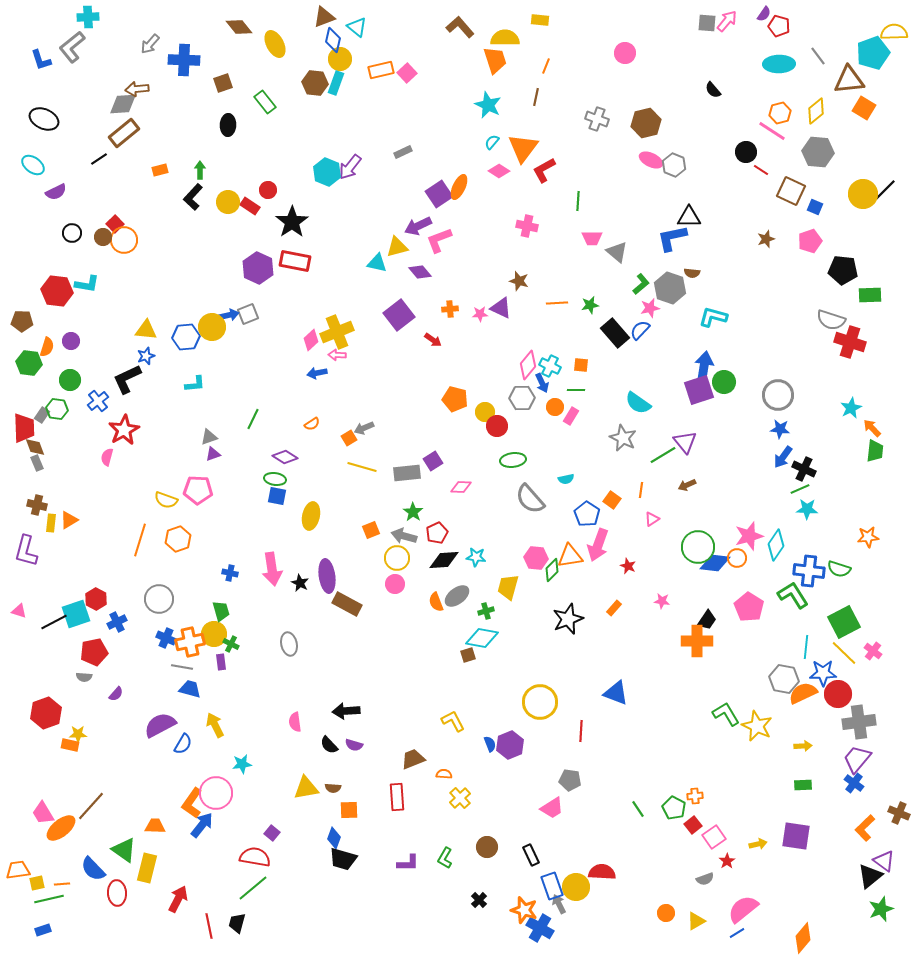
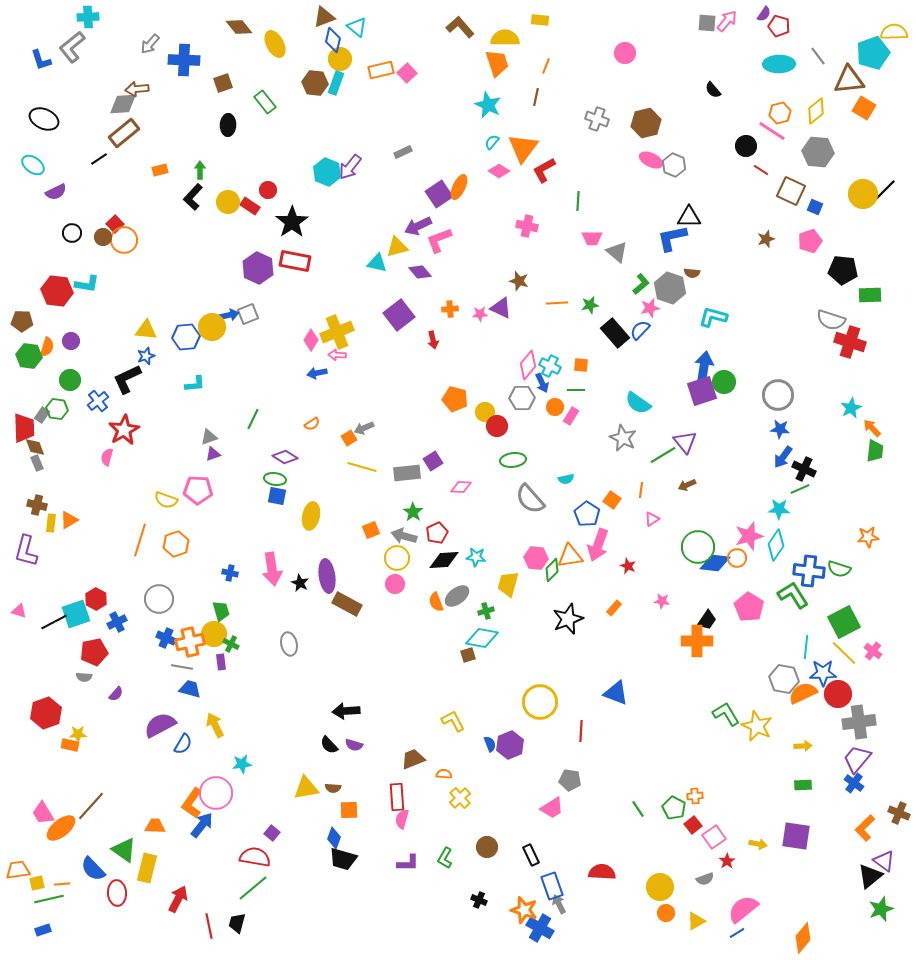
orange trapezoid at (495, 60): moved 2 px right, 3 px down
black circle at (746, 152): moved 6 px up
pink diamond at (311, 340): rotated 15 degrees counterclockwise
red arrow at (433, 340): rotated 42 degrees clockwise
green hexagon at (29, 363): moved 7 px up
purple square at (699, 390): moved 3 px right, 1 px down
cyan star at (807, 509): moved 28 px left
orange hexagon at (178, 539): moved 2 px left, 5 px down
yellow trapezoid at (508, 587): moved 3 px up
pink semicircle at (295, 722): moved 107 px right, 97 px down; rotated 24 degrees clockwise
yellow arrow at (758, 844): rotated 24 degrees clockwise
yellow circle at (576, 887): moved 84 px right
black cross at (479, 900): rotated 21 degrees counterclockwise
